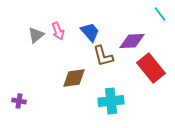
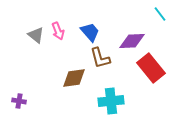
gray triangle: rotated 42 degrees counterclockwise
brown L-shape: moved 3 px left, 2 px down
